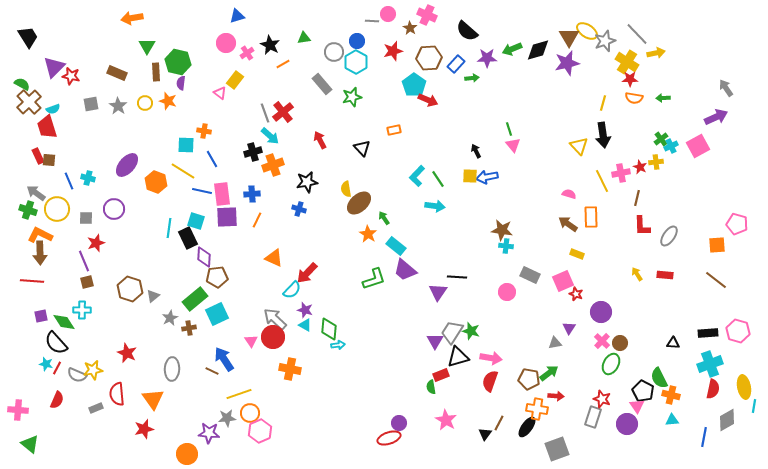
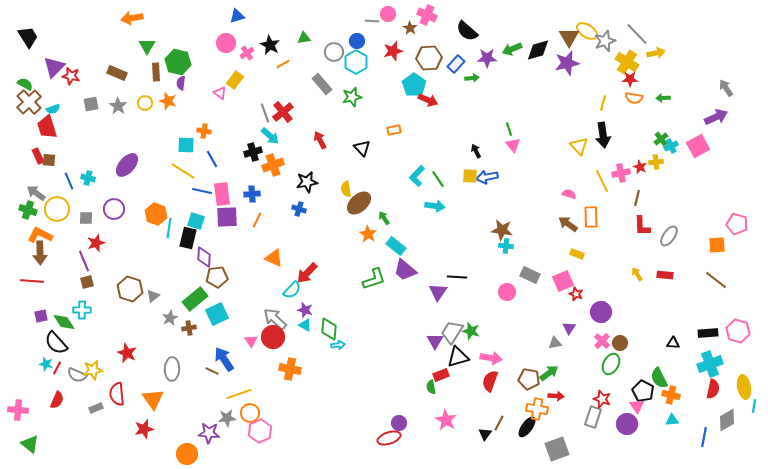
green semicircle at (22, 84): moved 3 px right
orange hexagon at (156, 182): moved 32 px down
black rectangle at (188, 238): rotated 40 degrees clockwise
